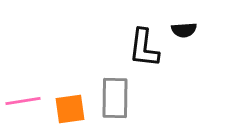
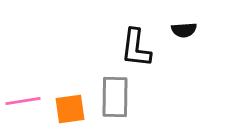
black L-shape: moved 8 px left
gray rectangle: moved 1 px up
